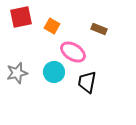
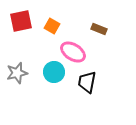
red square: moved 4 px down
